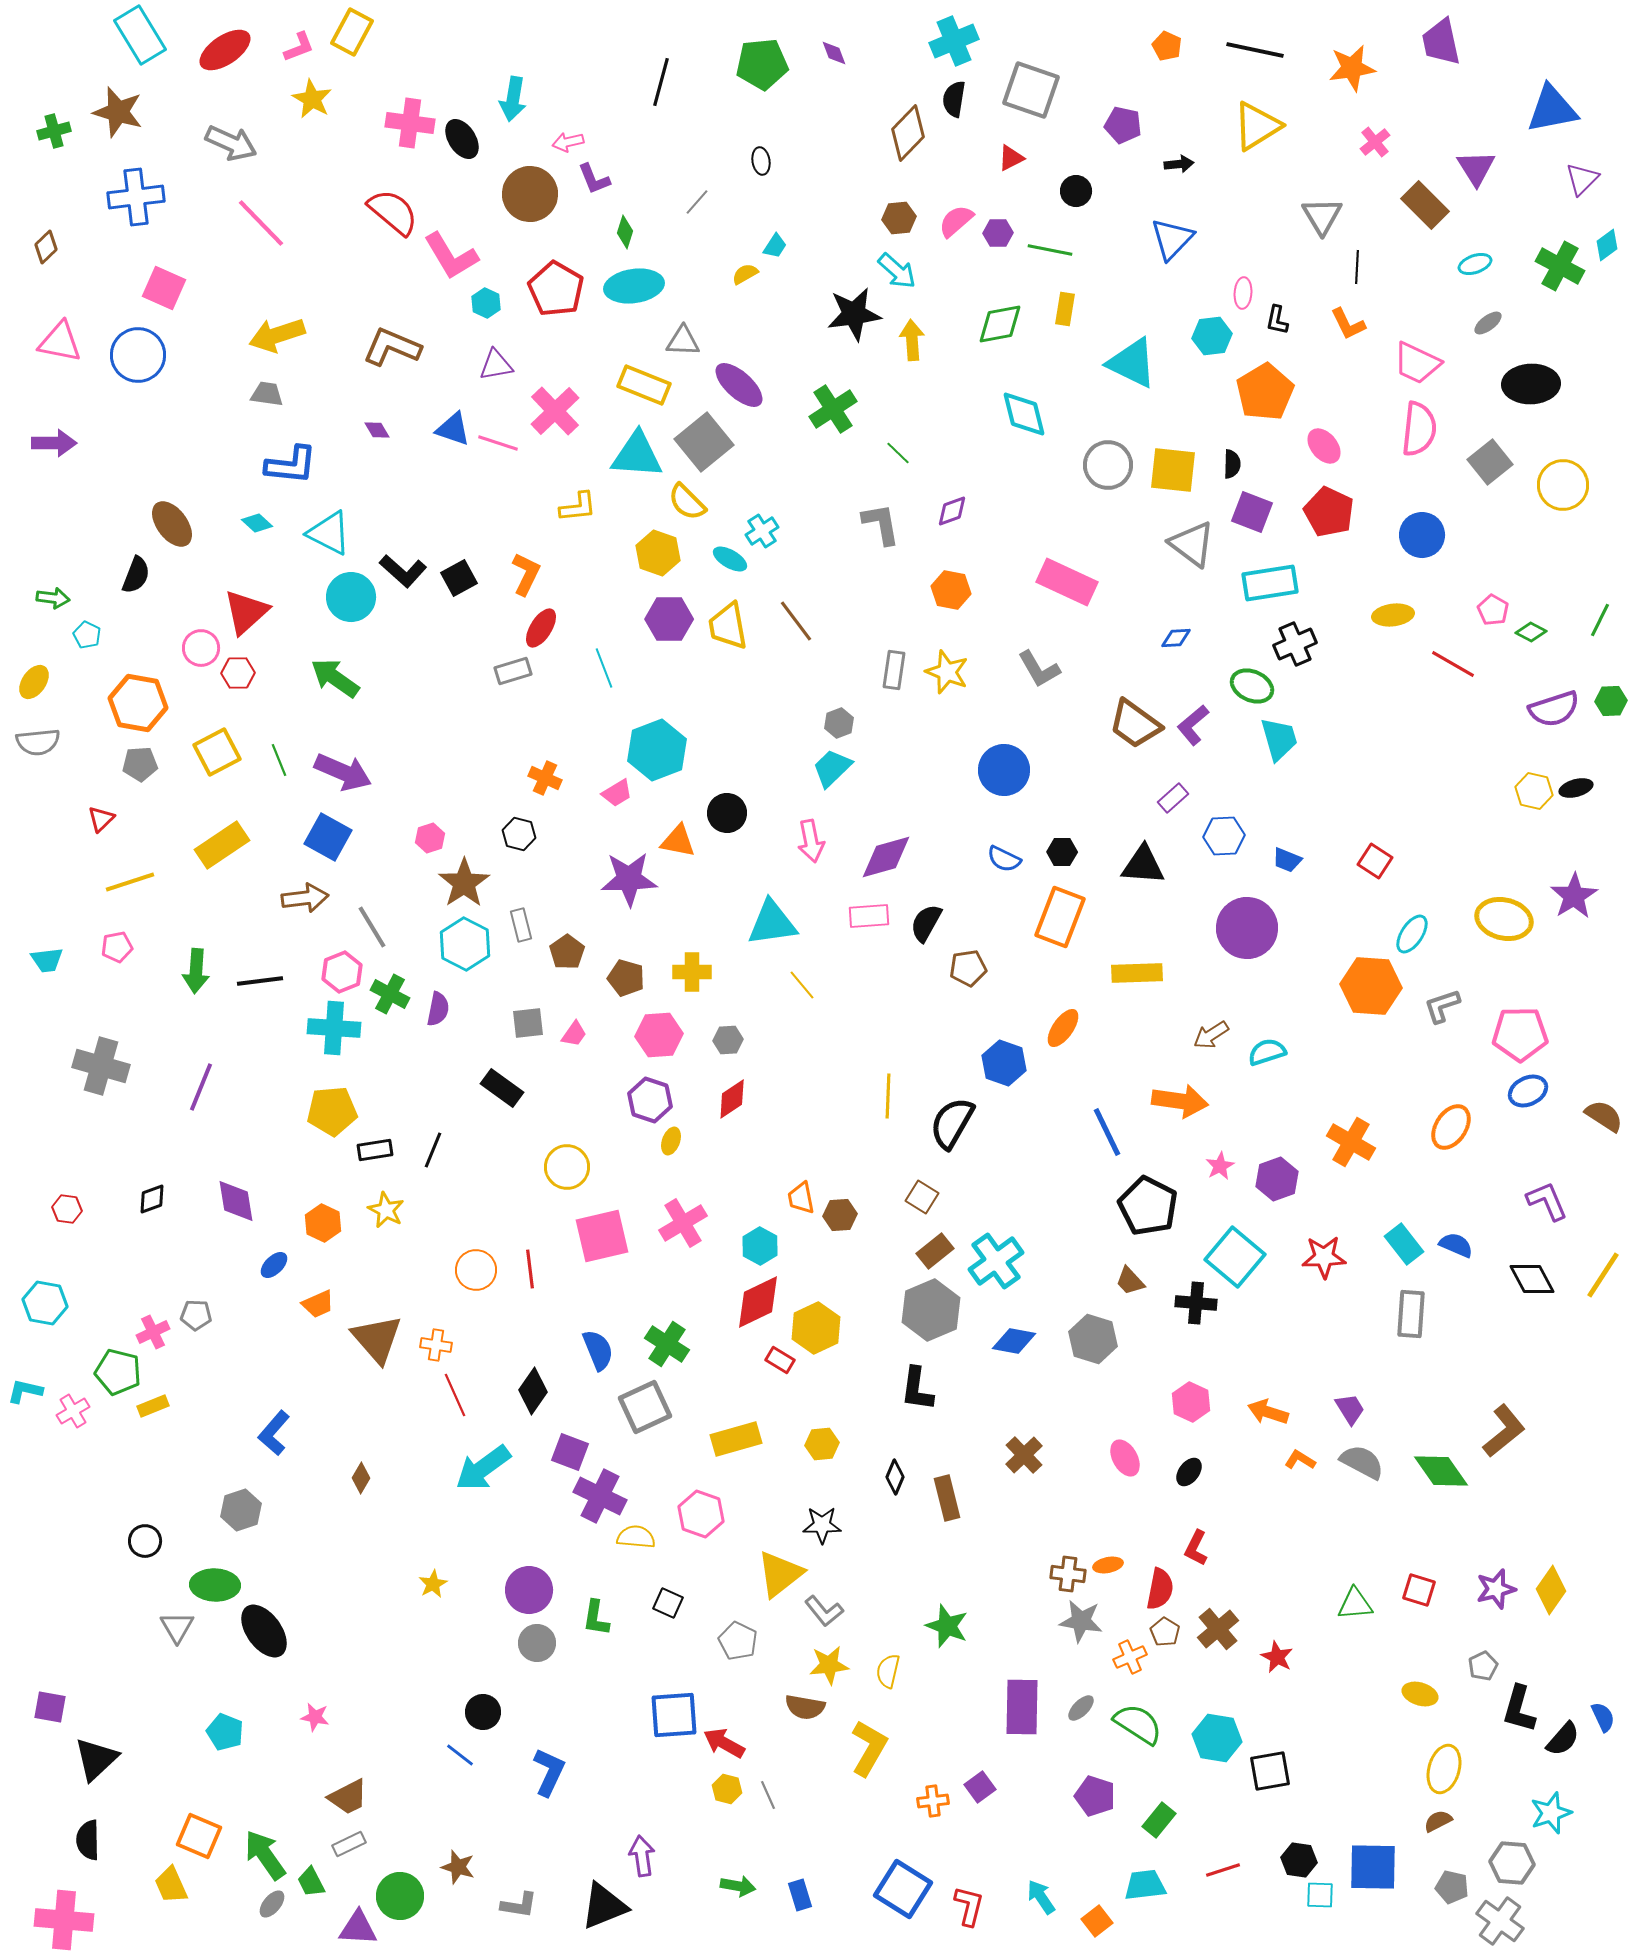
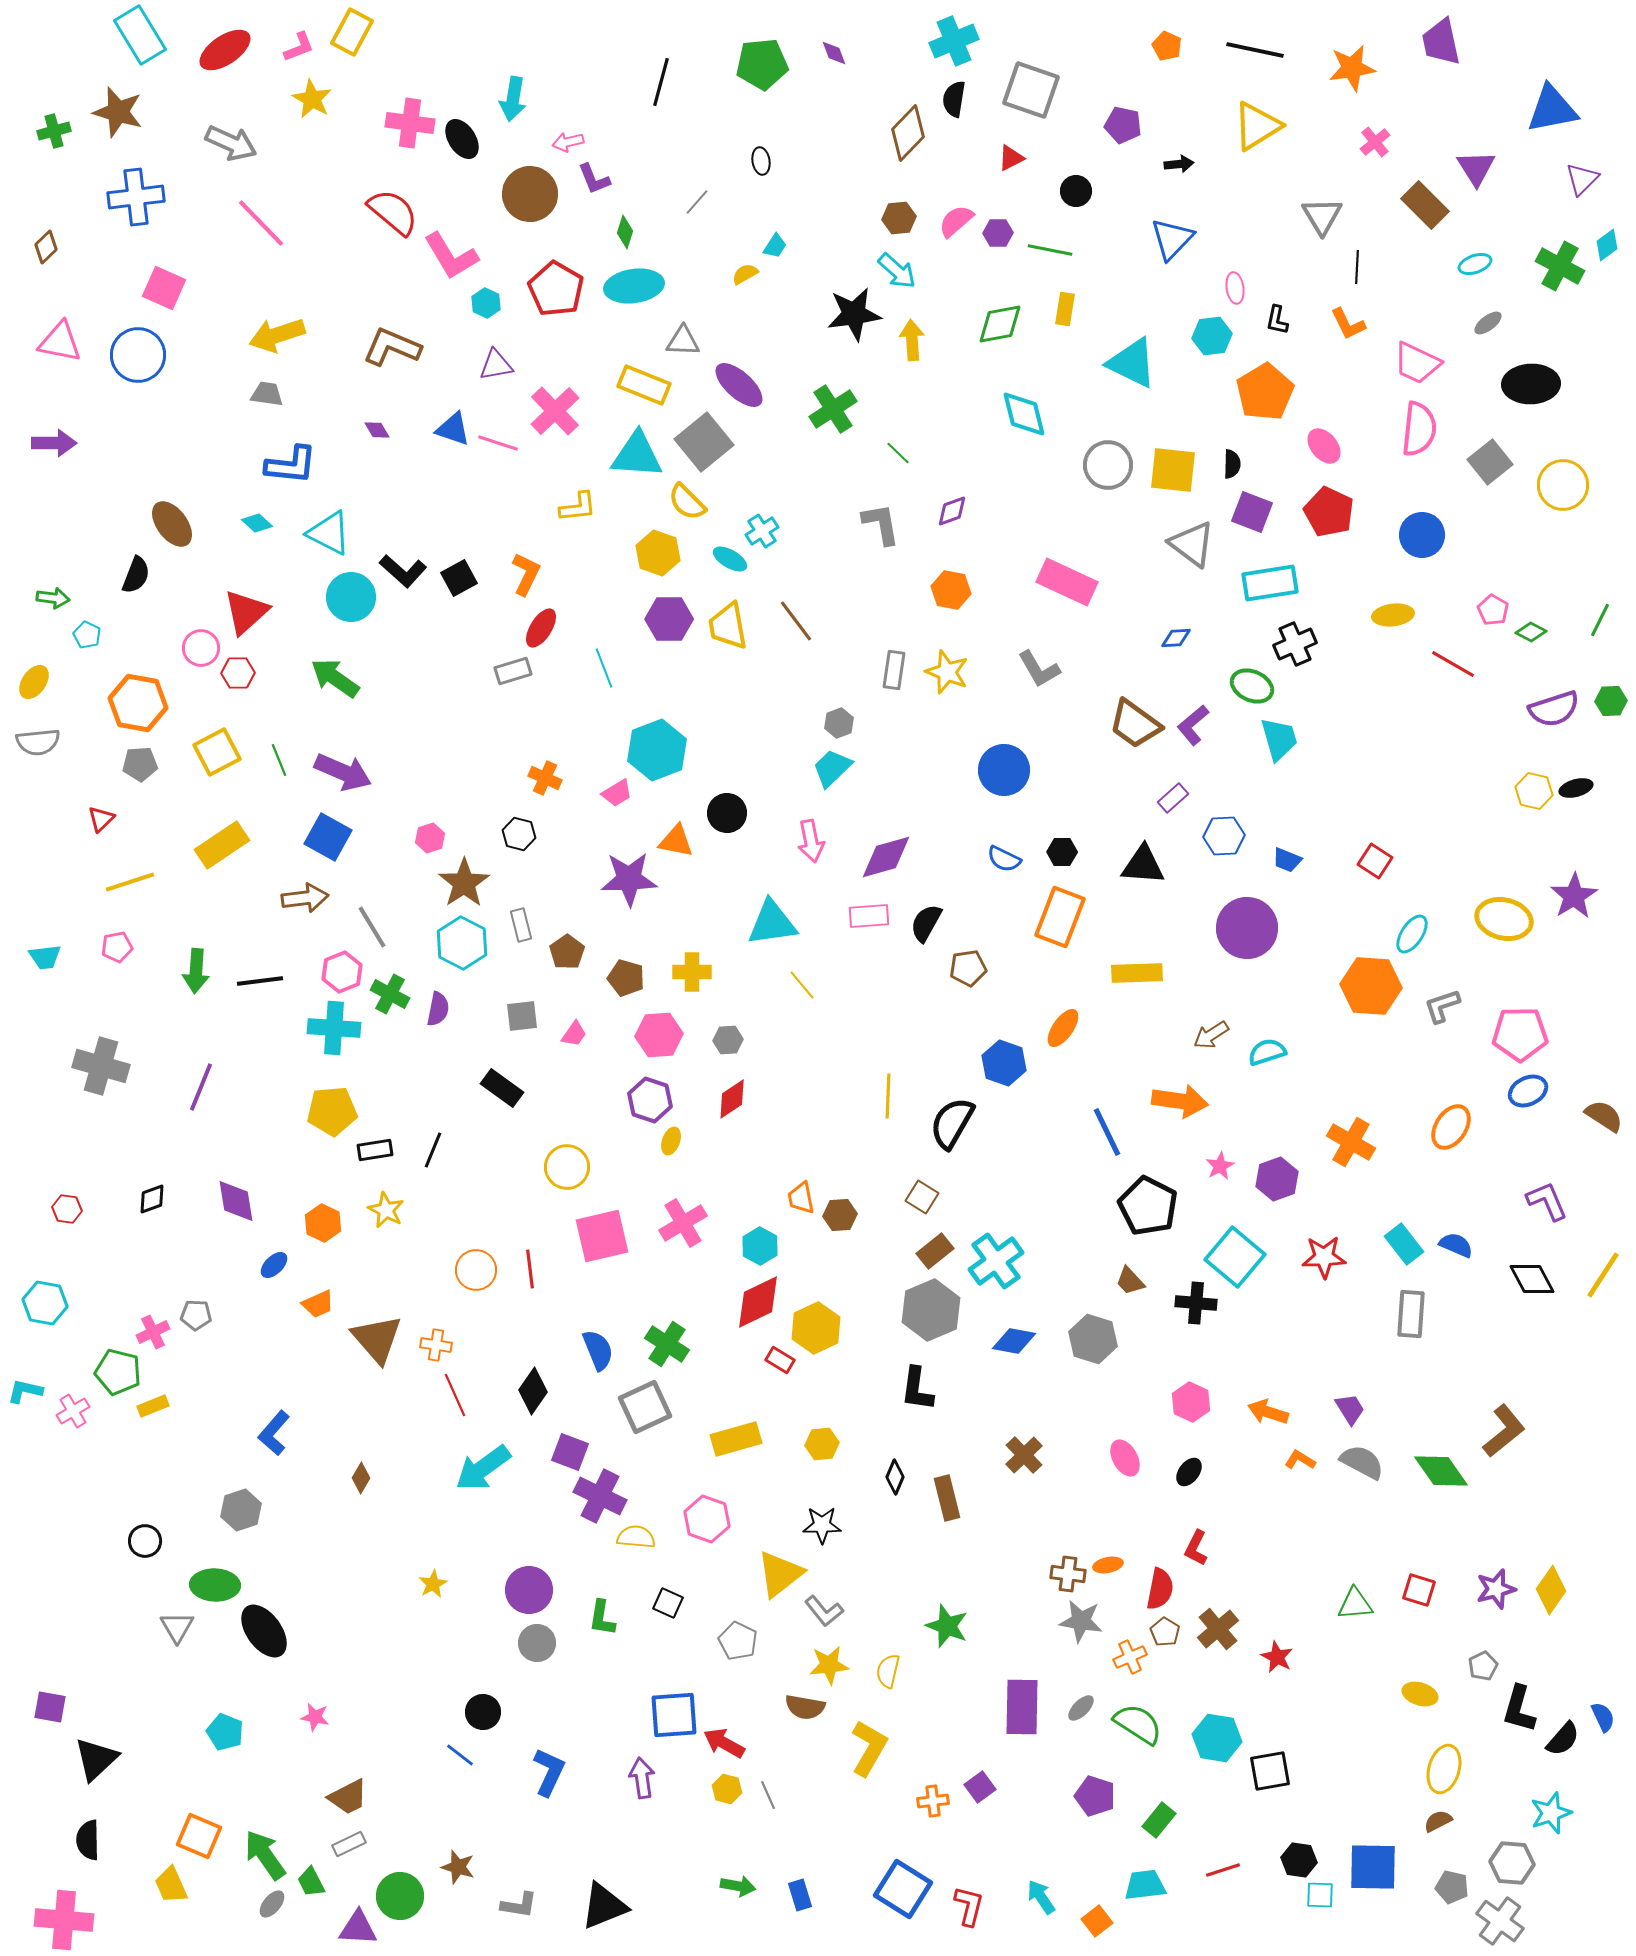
pink ellipse at (1243, 293): moved 8 px left, 5 px up; rotated 12 degrees counterclockwise
orange triangle at (678, 841): moved 2 px left
cyan hexagon at (465, 944): moved 3 px left, 1 px up
cyan trapezoid at (47, 960): moved 2 px left, 3 px up
gray square at (528, 1023): moved 6 px left, 7 px up
pink hexagon at (701, 1514): moved 6 px right, 5 px down
green L-shape at (596, 1618): moved 6 px right
purple arrow at (642, 1856): moved 78 px up
